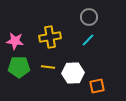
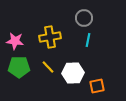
gray circle: moved 5 px left, 1 px down
cyan line: rotated 32 degrees counterclockwise
yellow line: rotated 40 degrees clockwise
